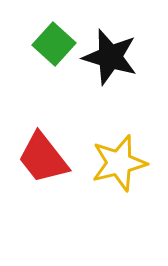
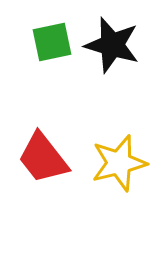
green square: moved 2 px left, 2 px up; rotated 36 degrees clockwise
black star: moved 2 px right, 12 px up
